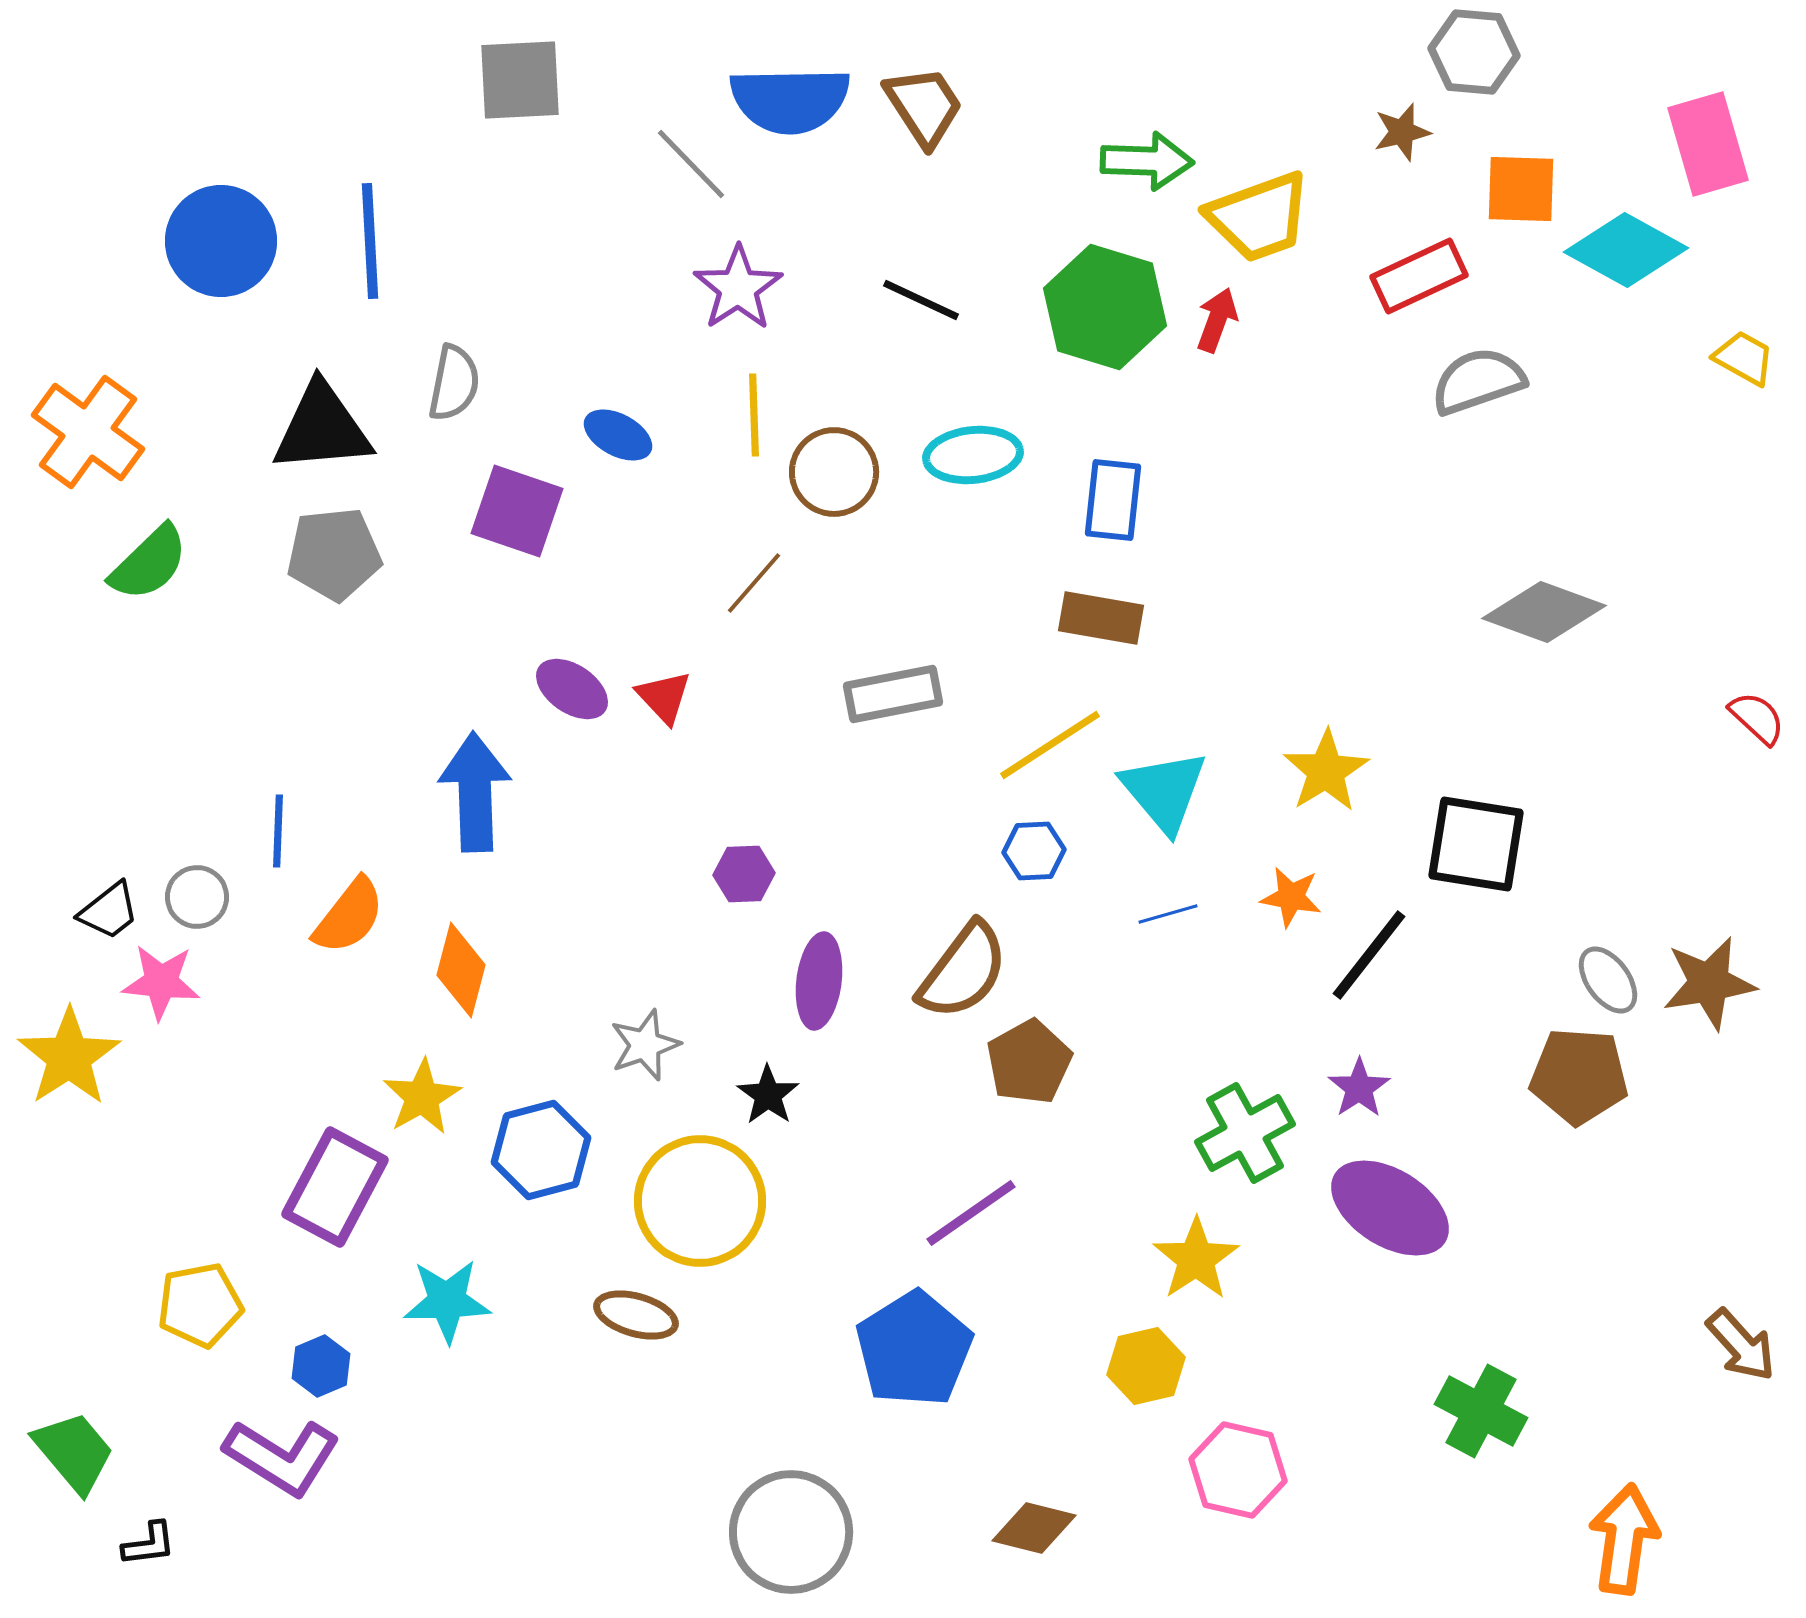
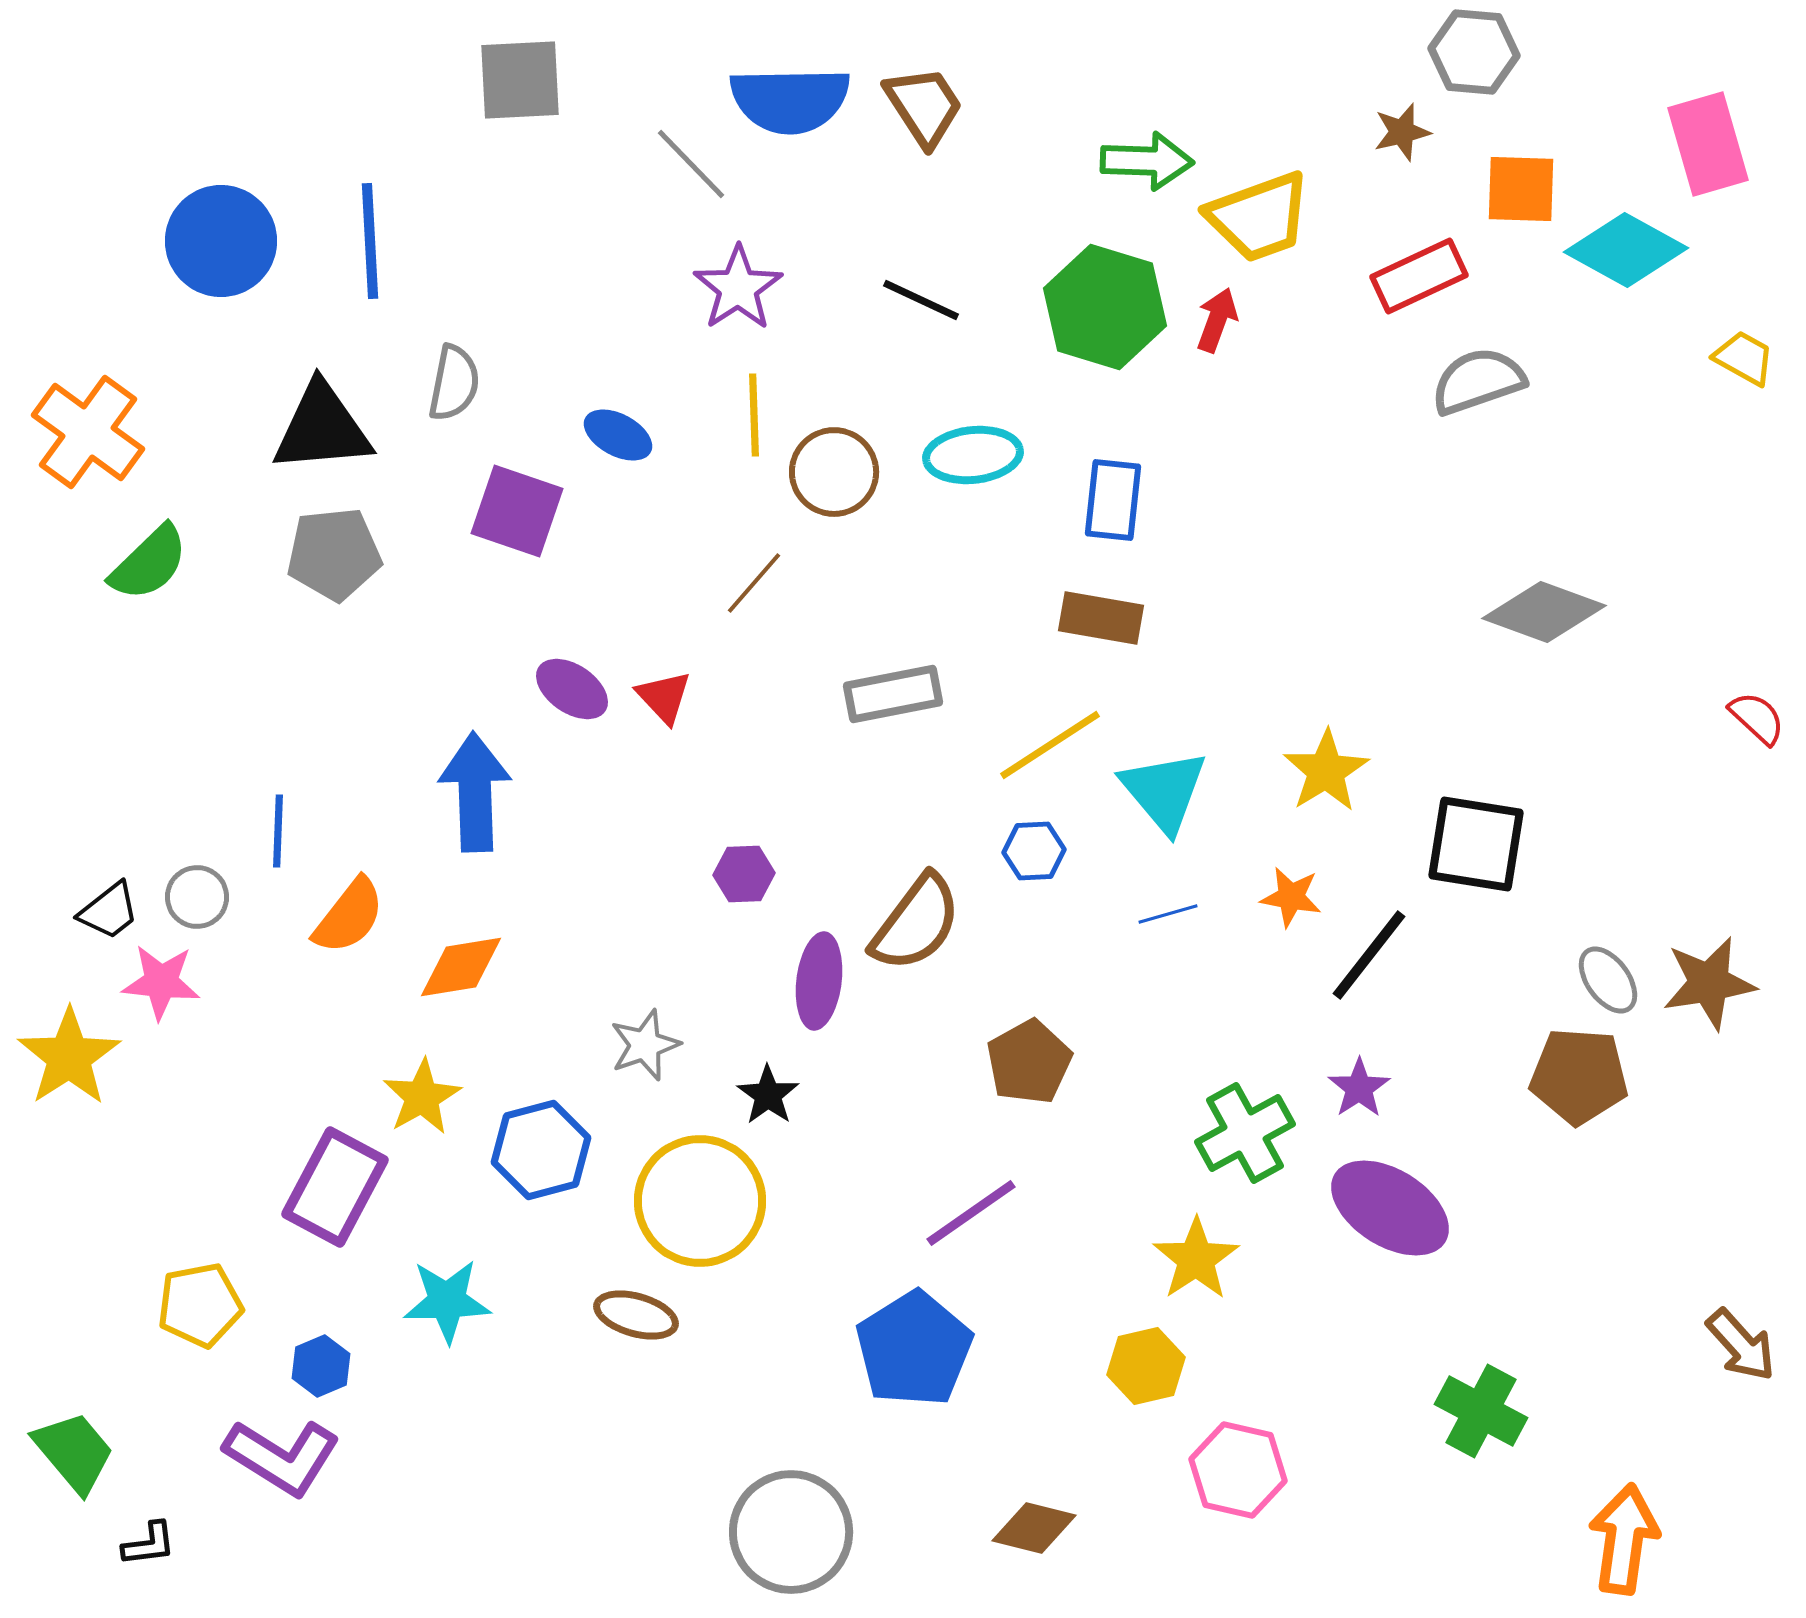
orange diamond at (461, 970): moved 3 px up; rotated 66 degrees clockwise
brown semicircle at (963, 971): moved 47 px left, 48 px up
